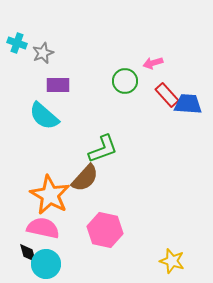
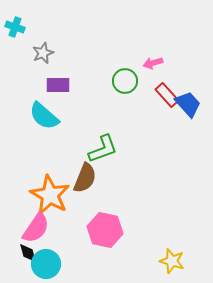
cyan cross: moved 2 px left, 16 px up
blue trapezoid: rotated 44 degrees clockwise
brown semicircle: rotated 20 degrees counterclockwise
pink semicircle: moved 7 px left; rotated 112 degrees clockwise
